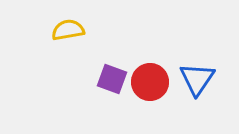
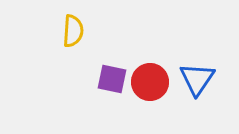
yellow semicircle: moved 5 px right, 1 px down; rotated 104 degrees clockwise
purple square: rotated 8 degrees counterclockwise
